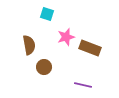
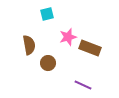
cyan square: rotated 32 degrees counterclockwise
pink star: moved 2 px right
brown circle: moved 4 px right, 4 px up
purple line: rotated 12 degrees clockwise
